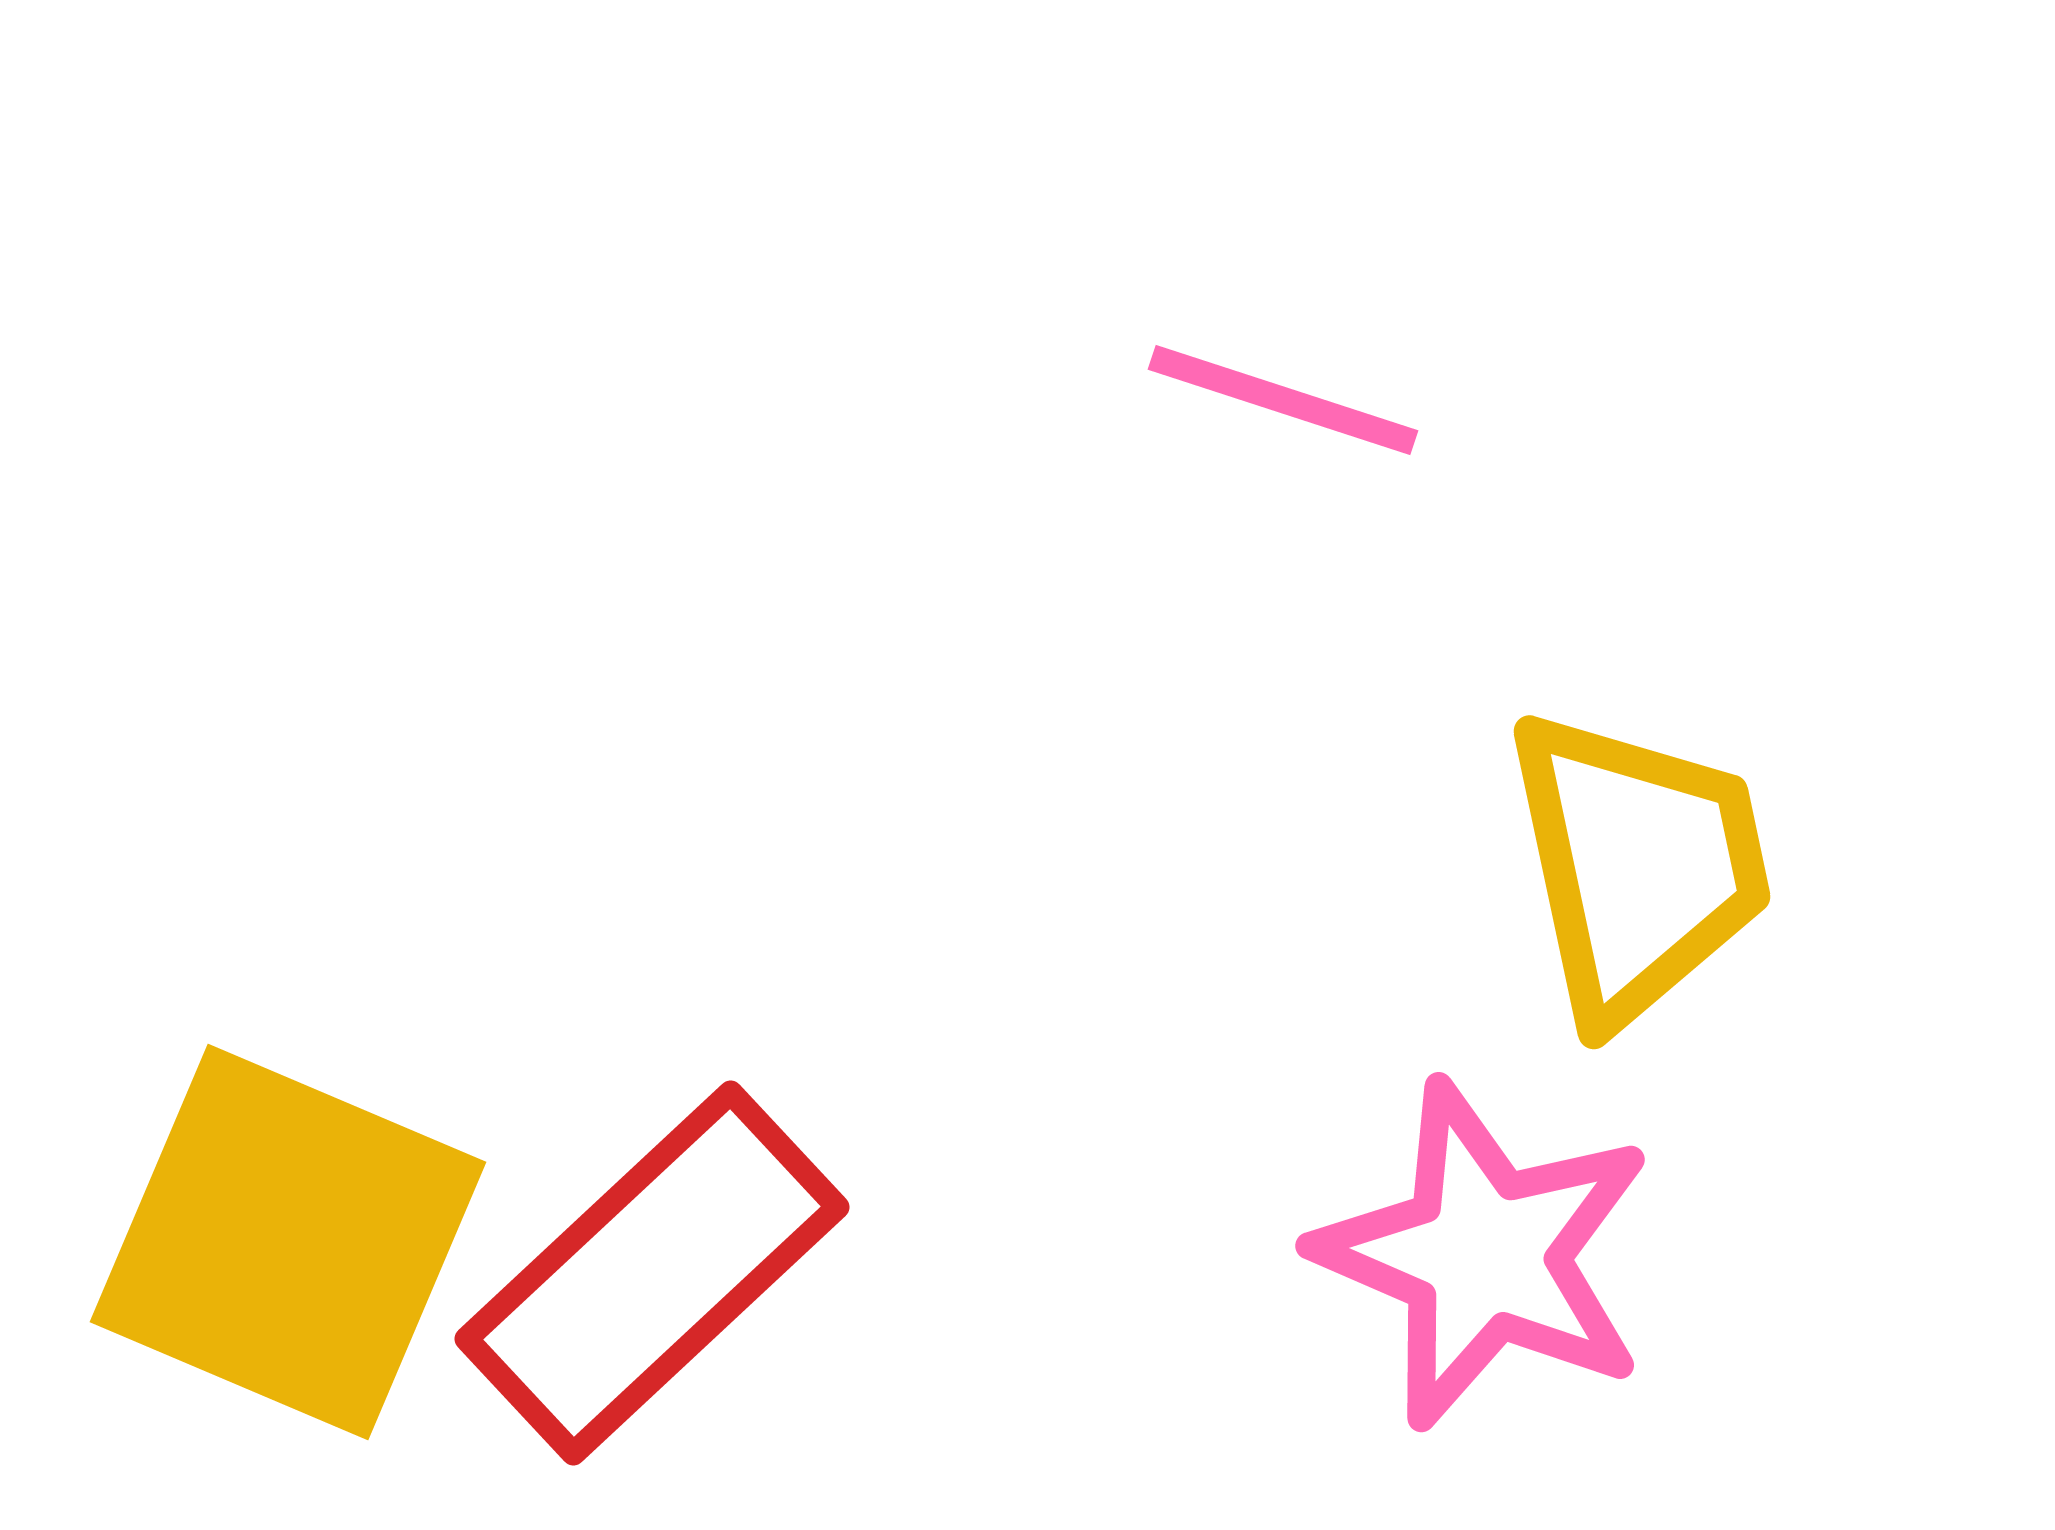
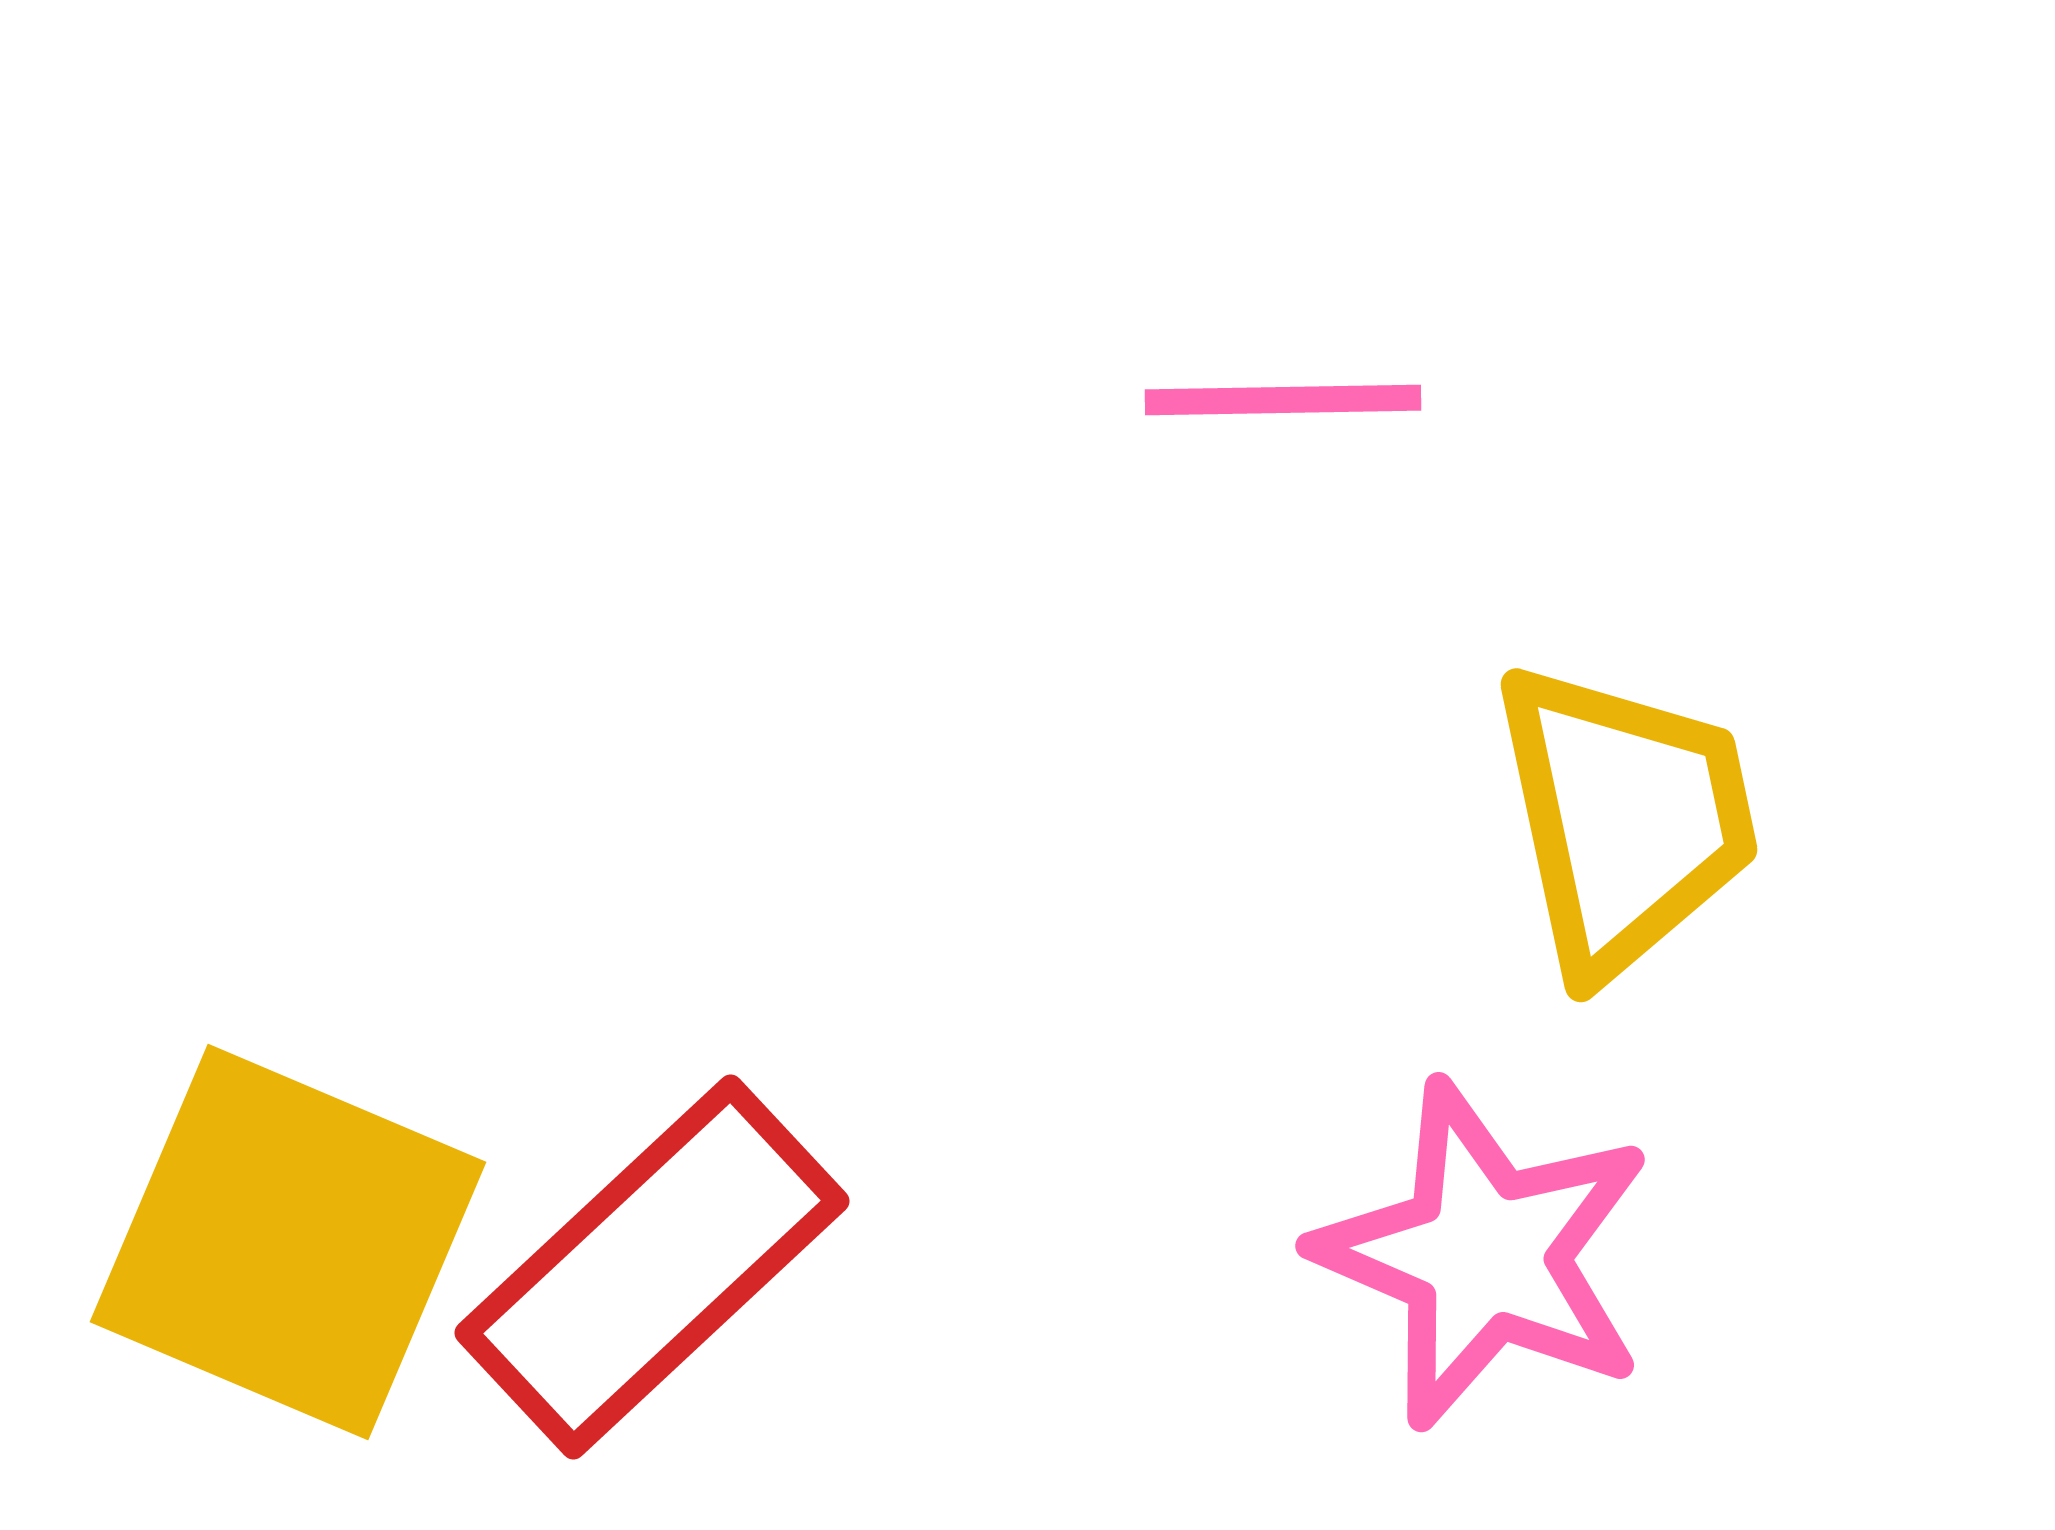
pink line: rotated 19 degrees counterclockwise
yellow trapezoid: moved 13 px left, 47 px up
red rectangle: moved 6 px up
